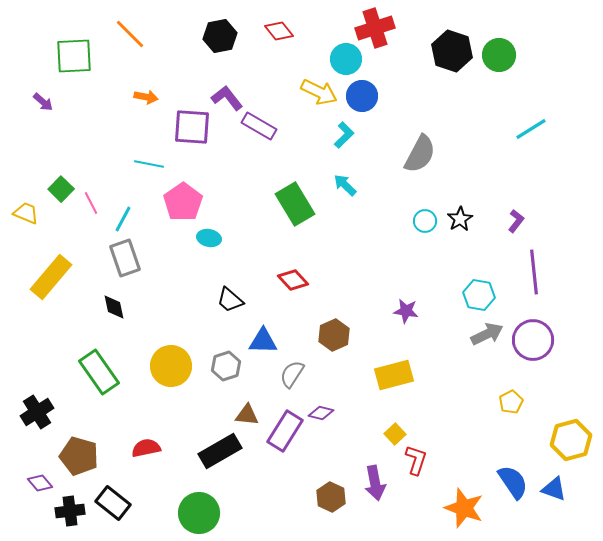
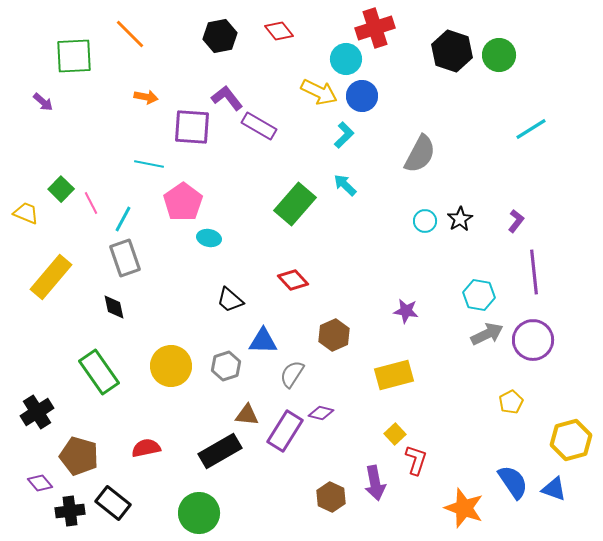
green rectangle at (295, 204): rotated 72 degrees clockwise
